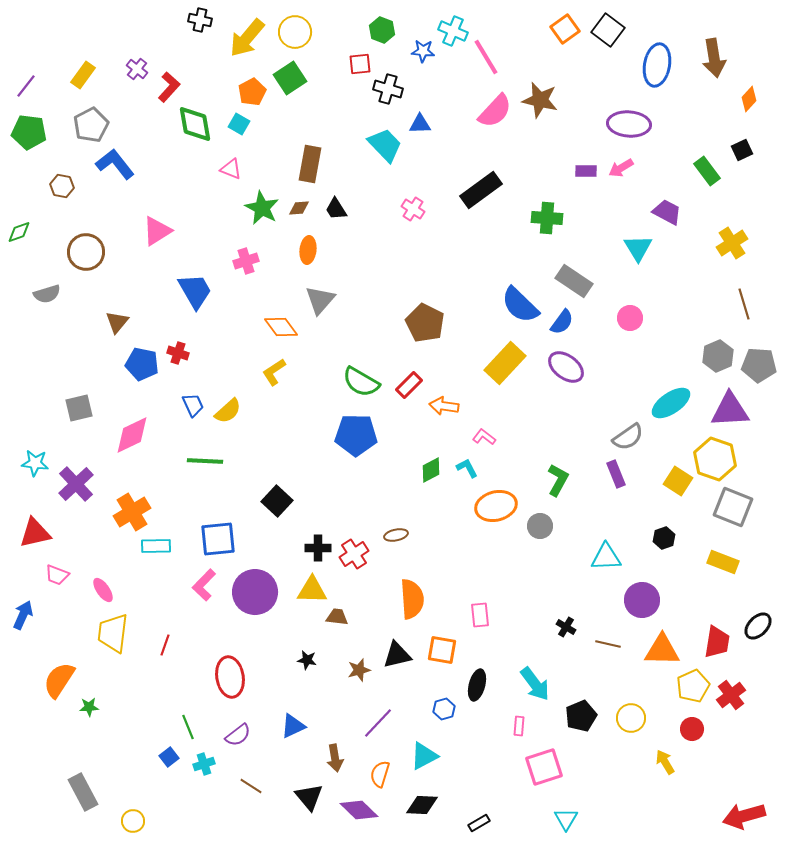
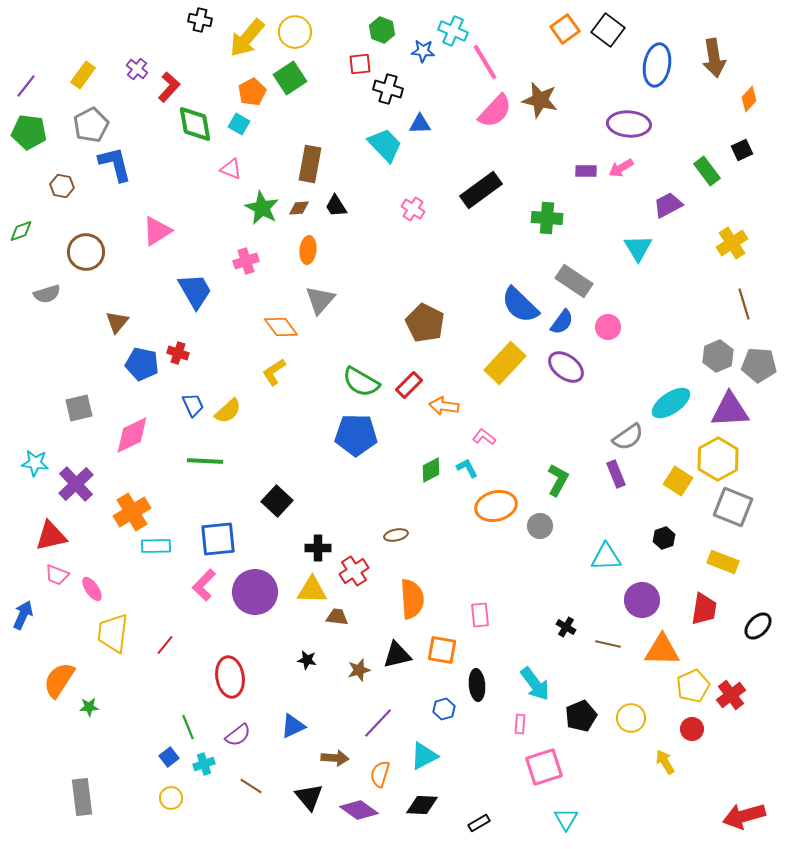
pink line at (486, 57): moved 1 px left, 5 px down
blue L-shape at (115, 164): rotated 24 degrees clockwise
black trapezoid at (336, 209): moved 3 px up
purple trapezoid at (667, 212): moved 1 px right, 7 px up; rotated 56 degrees counterclockwise
green diamond at (19, 232): moved 2 px right, 1 px up
pink circle at (630, 318): moved 22 px left, 9 px down
yellow hexagon at (715, 459): moved 3 px right; rotated 12 degrees clockwise
red triangle at (35, 533): moved 16 px right, 3 px down
red cross at (354, 554): moved 17 px down
pink ellipse at (103, 590): moved 11 px left, 1 px up
red trapezoid at (717, 642): moved 13 px left, 33 px up
red line at (165, 645): rotated 20 degrees clockwise
black ellipse at (477, 685): rotated 20 degrees counterclockwise
pink rectangle at (519, 726): moved 1 px right, 2 px up
brown arrow at (335, 758): rotated 76 degrees counterclockwise
gray rectangle at (83, 792): moved 1 px left, 5 px down; rotated 21 degrees clockwise
purple diamond at (359, 810): rotated 9 degrees counterclockwise
yellow circle at (133, 821): moved 38 px right, 23 px up
